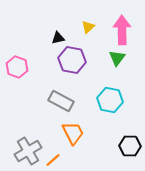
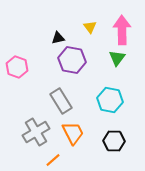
yellow triangle: moved 2 px right; rotated 24 degrees counterclockwise
gray rectangle: rotated 30 degrees clockwise
black hexagon: moved 16 px left, 5 px up
gray cross: moved 8 px right, 19 px up
